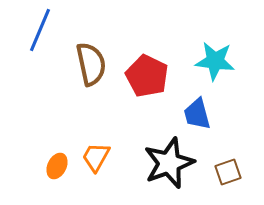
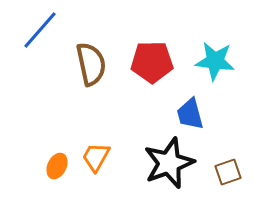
blue line: rotated 18 degrees clockwise
red pentagon: moved 5 px right, 14 px up; rotated 27 degrees counterclockwise
blue trapezoid: moved 7 px left
